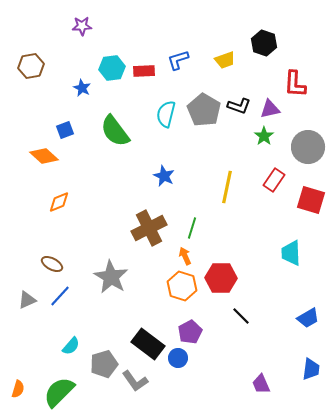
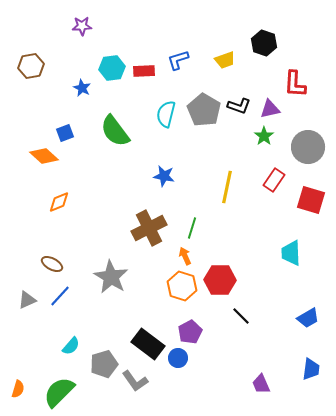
blue square at (65, 130): moved 3 px down
blue star at (164, 176): rotated 15 degrees counterclockwise
red hexagon at (221, 278): moved 1 px left, 2 px down
